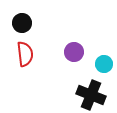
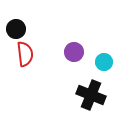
black circle: moved 6 px left, 6 px down
cyan circle: moved 2 px up
